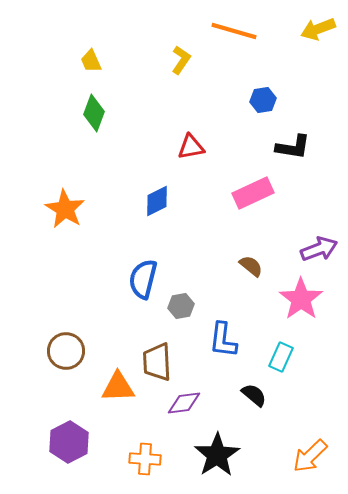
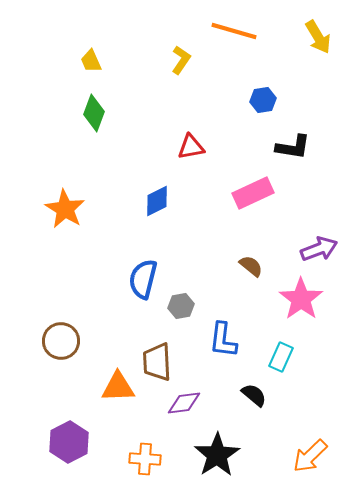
yellow arrow: moved 8 px down; rotated 100 degrees counterclockwise
brown circle: moved 5 px left, 10 px up
